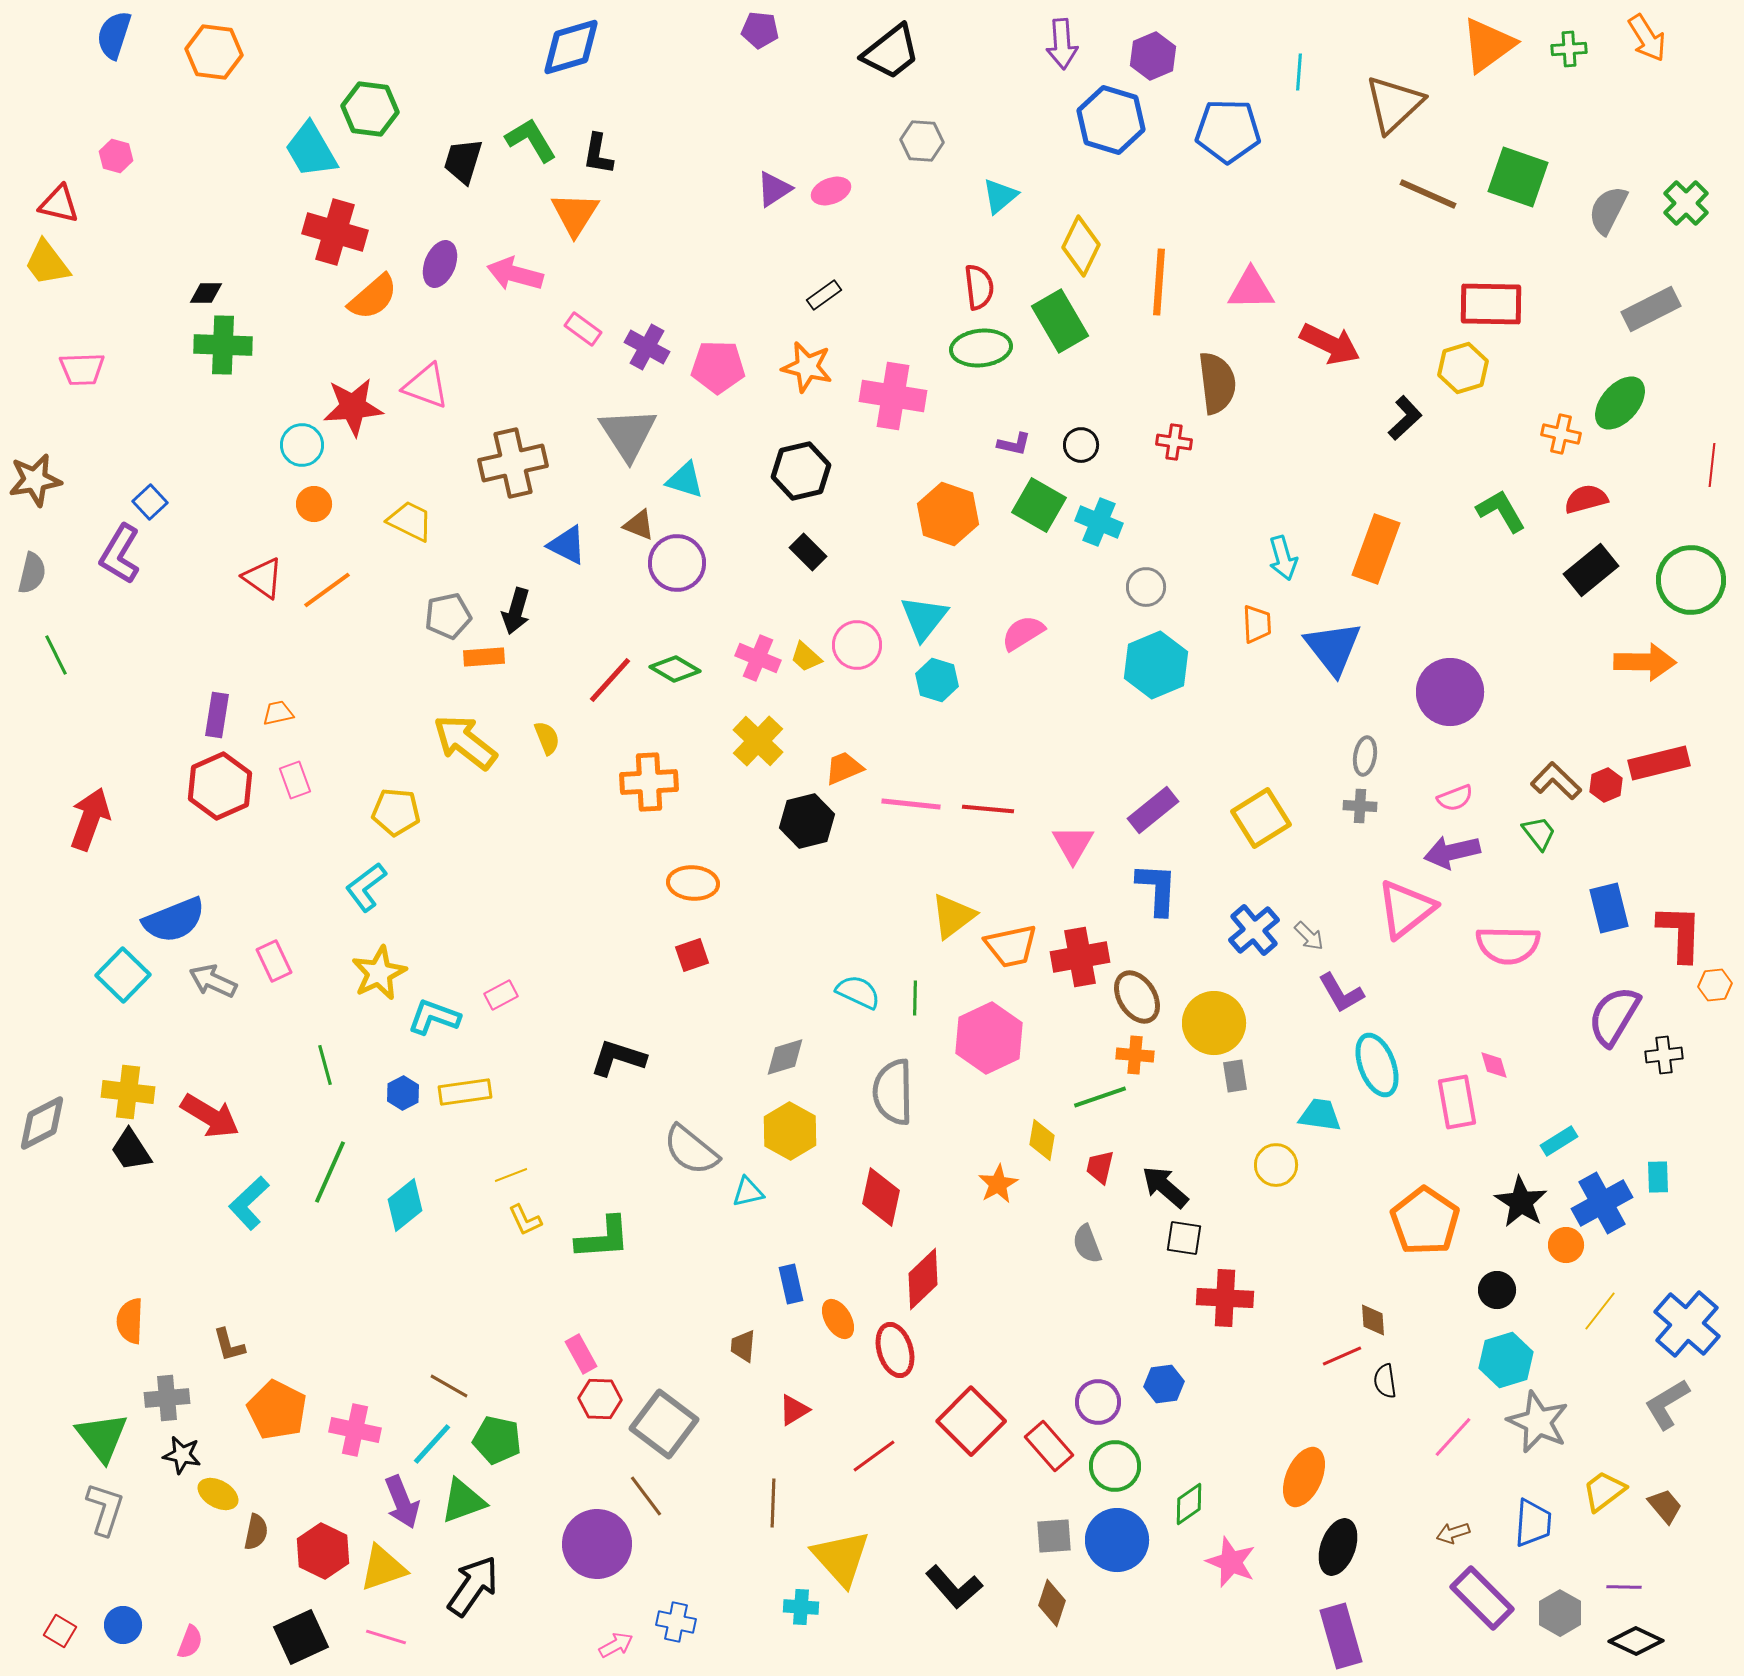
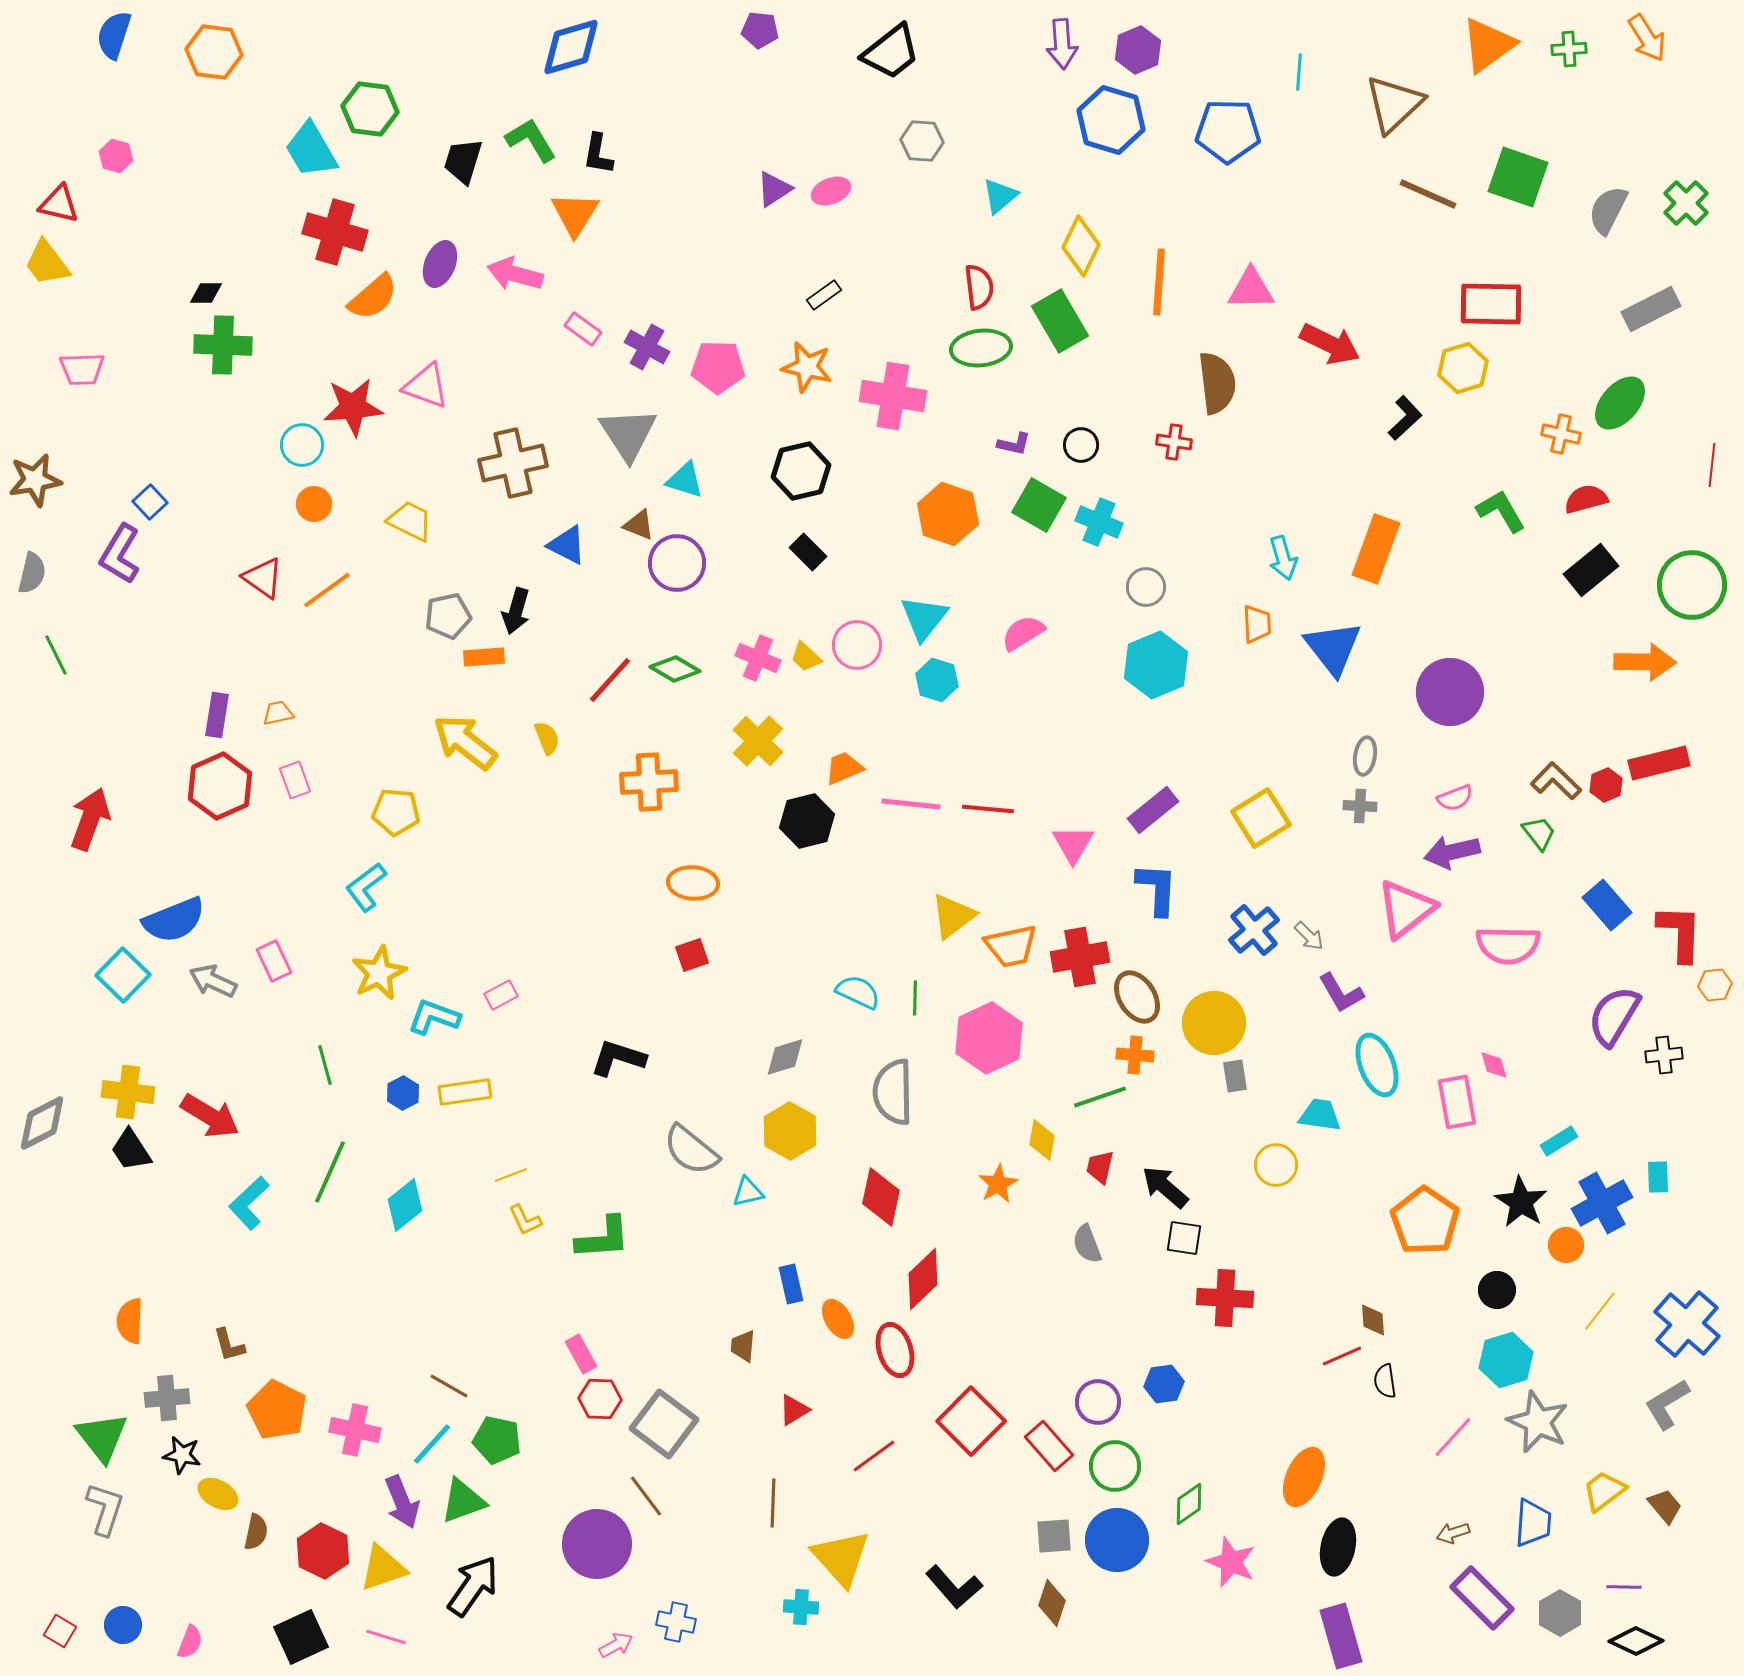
purple hexagon at (1153, 56): moved 15 px left, 6 px up
green circle at (1691, 580): moved 1 px right, 5 px down
blue rectangle at (1609, 908): moved 2 px left, 3 px up; rotated 27 degrees counterclockwise
black ellipse at (1338, 1547): rotated 8 degrees counterclockwise
